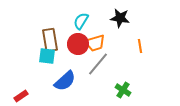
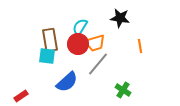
cyan semicircle: moved 1 px left, 6 px down
blue semicircle: moved 2 px right, 1 px down
